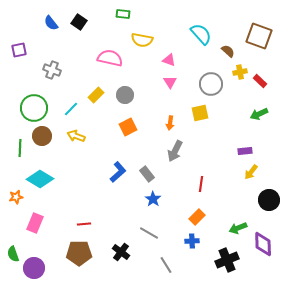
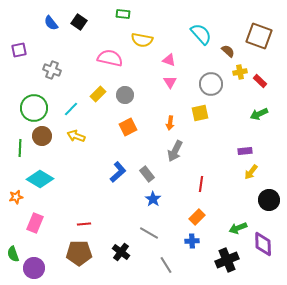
yellow rectangle at (96, 95): moved 2 px right, 1 px up
